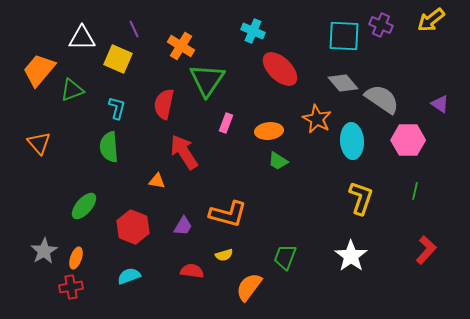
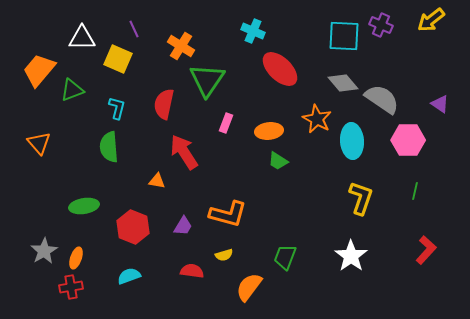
green ellipse at (84, 206): rotated 40 degrees clockwise
